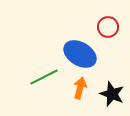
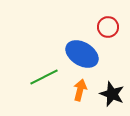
blue ellipse: moved 2 px right
orange arrow: moved 2 px down
